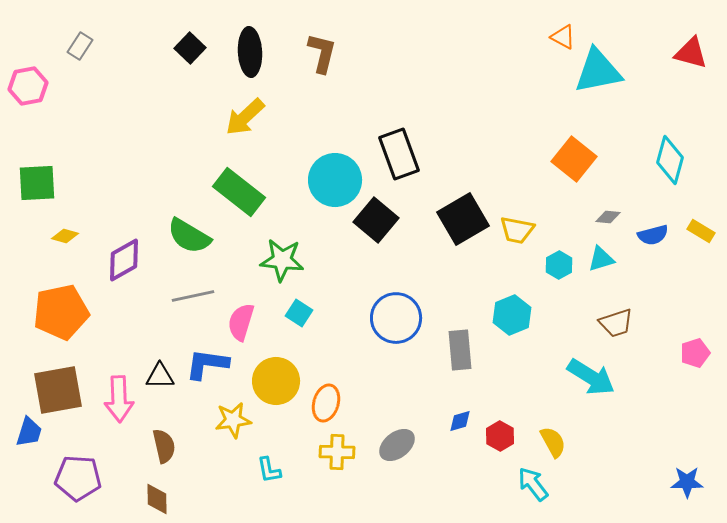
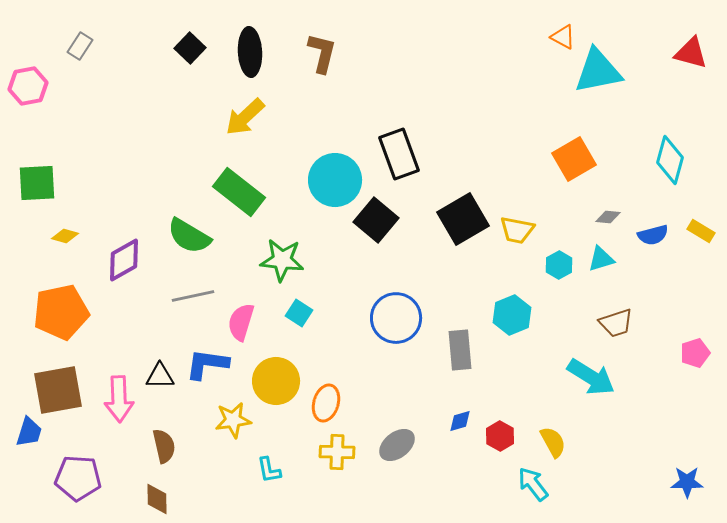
orange square at (574, 159): rotated 21 degrees clockwise
